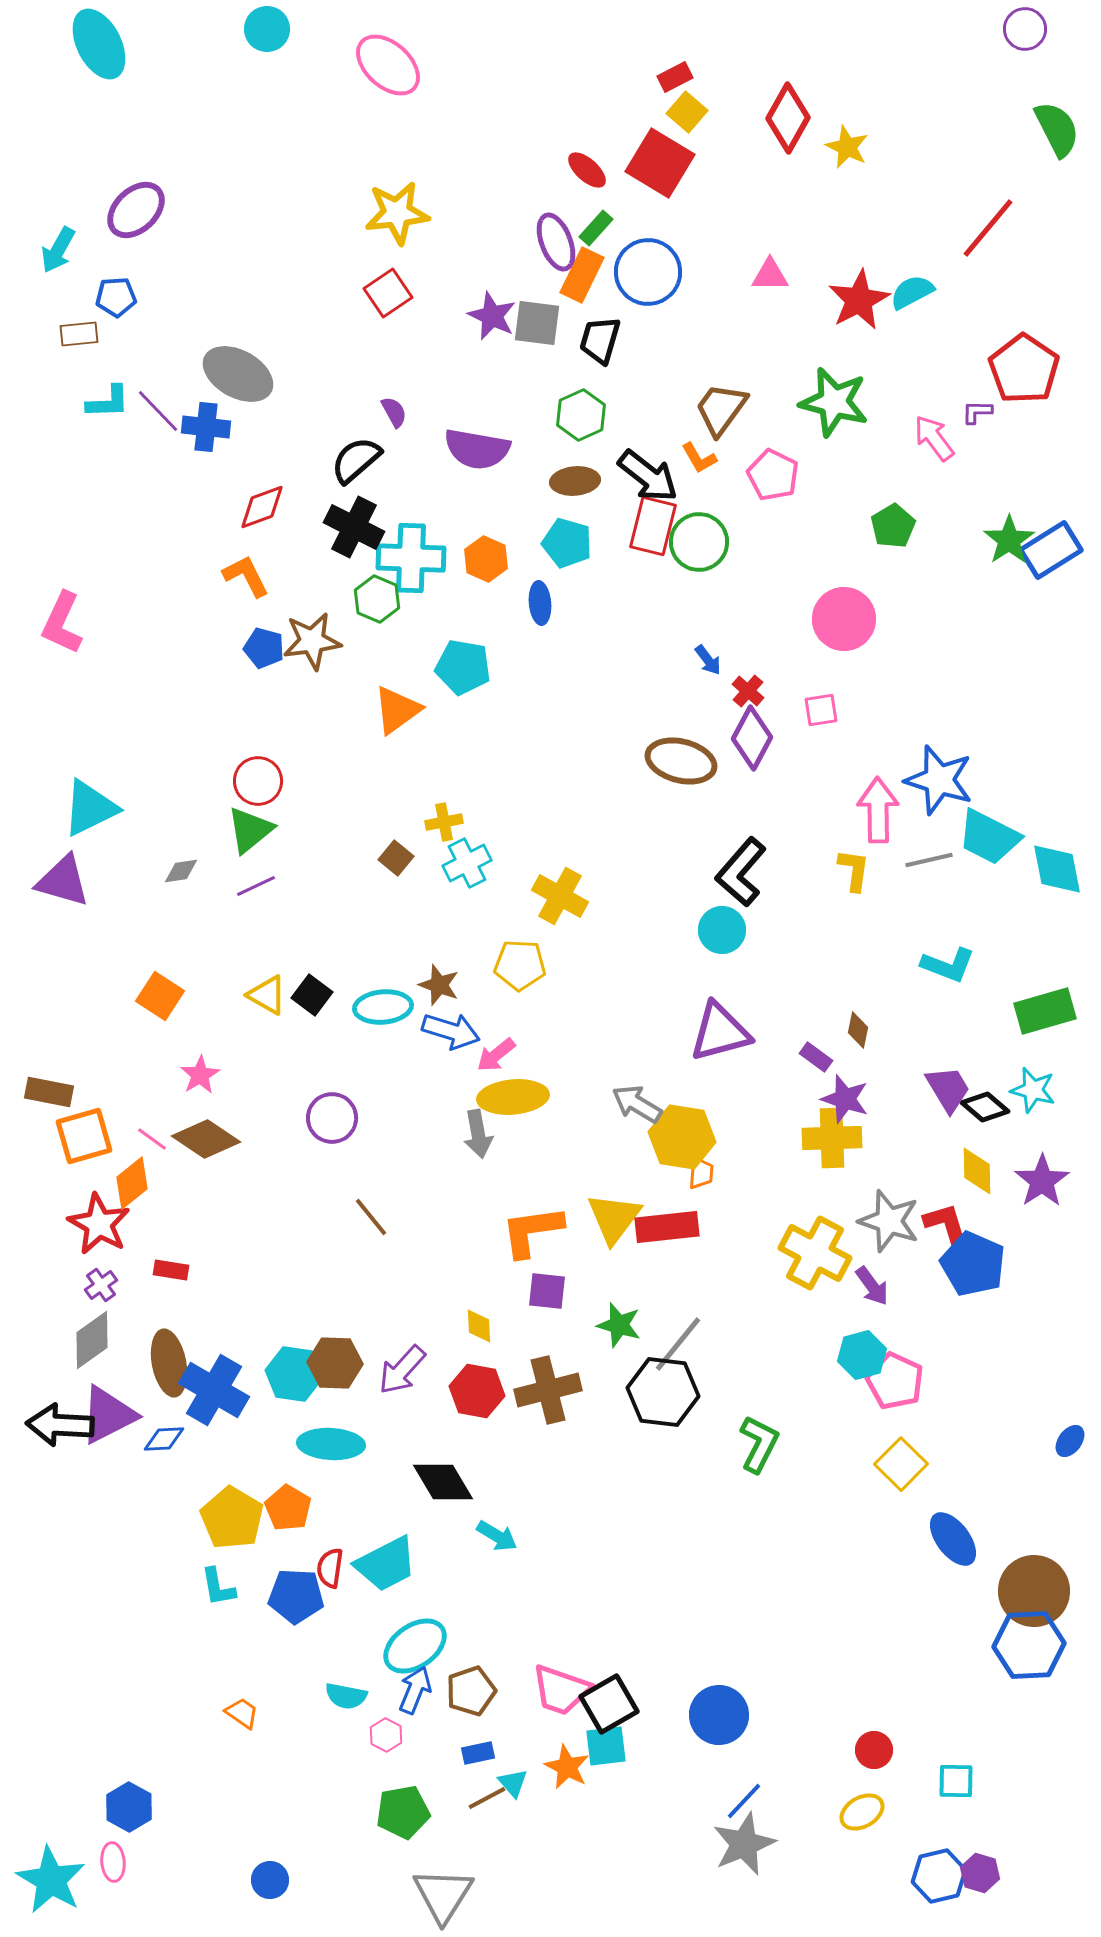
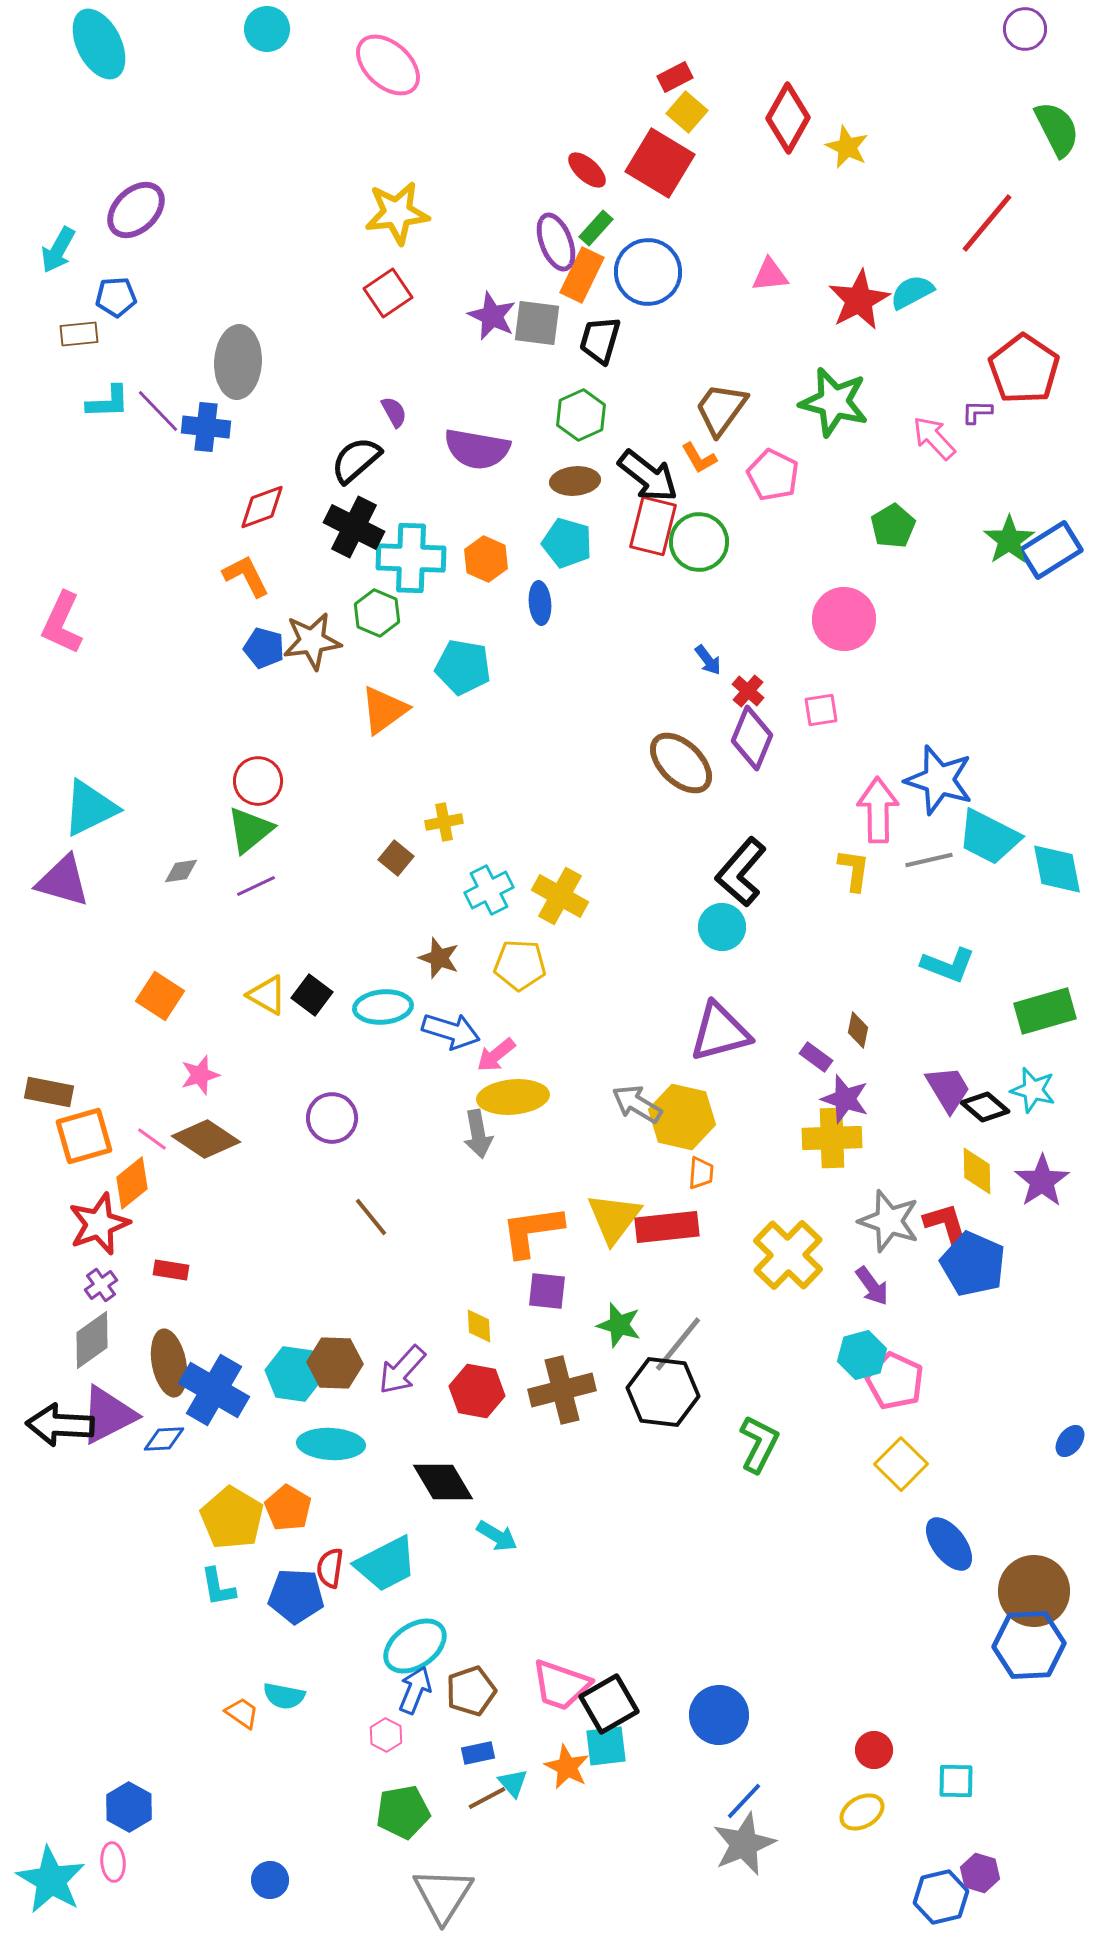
red line at (988, 228): moved 1 px left, 5 px up
pink triangle at (770, 275): rotated 6 degrees counterclockwise
gray ellipse at (238, 374): moved 12 px up; rotated 64 degrees clockwise
pink arrow at (934, 438): rotated 6 degrees counterclockwise
green hexagon at (377, 599): moved 14 px down
orange triangle at (397, 710): moved 13 px left
purple diamond at (752, 738): rotated 6 degrees counterclockwise
brown ellipse at (681, 761): moved 2 px down; rotated 30 degrees clockwise
cyan cross at (467, 863): moved 22 px right, 27 px down
cyan circle at (722, 930): moved 3 px up
brown star at (439, 985): moved 27 px up
pink star at (200, 1075): rotated 15 degrees clockwise
yellow hexagon at (682, 1137): moved 20 px up; rotated 4 degrees clockwise
red star at (99, 1224): rotated 22 degrees clockwise
yellow cross at (815, 1253): moved 27 px left, 2 px down; rotated 16 degrees clockwise
brown cross at (548, 1390): moved 14 px right
blue ellipse at (953, 1539): moved 4 px left, 5 px down
pink trapezoid at (561, 1690): moved 5 px up
cyan semicircle at (346, 1696): moved 62 px left
blue hexagon at (939, 1876): moved 2 px right, 21 px down
